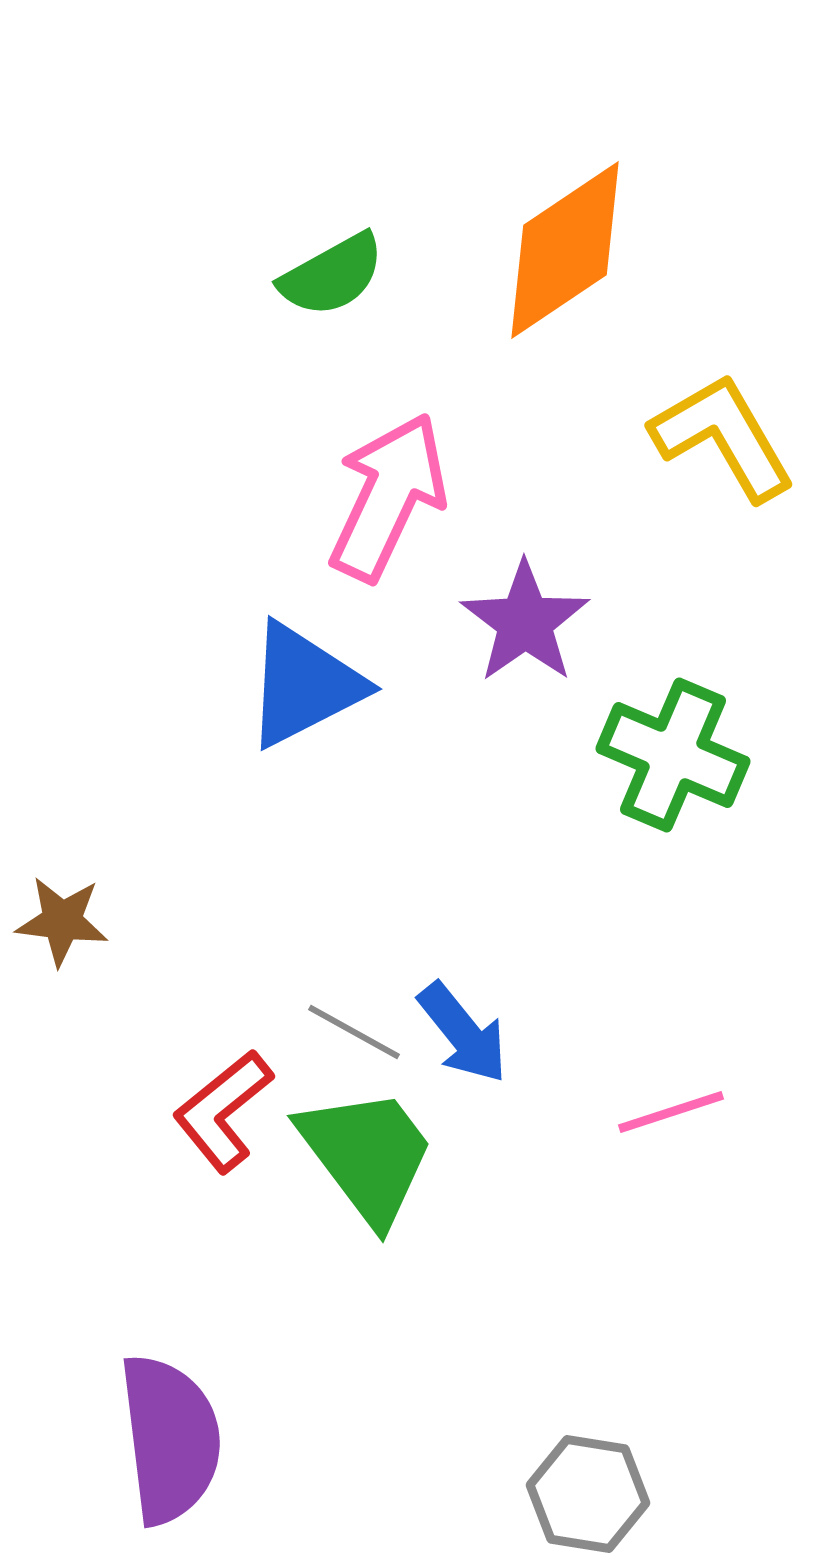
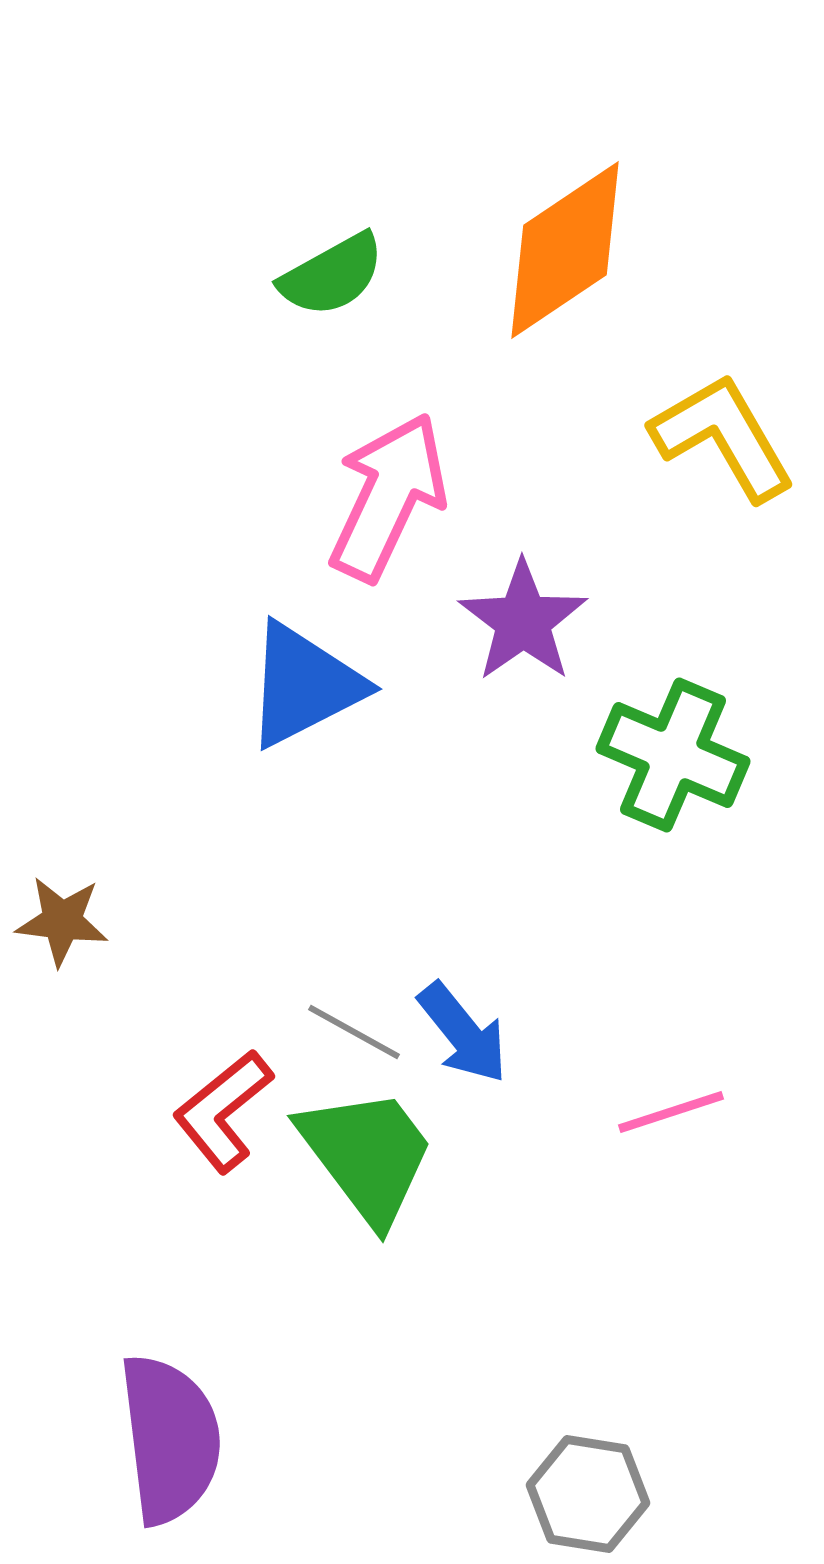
purple star: moved 2 px left, 1 px up
